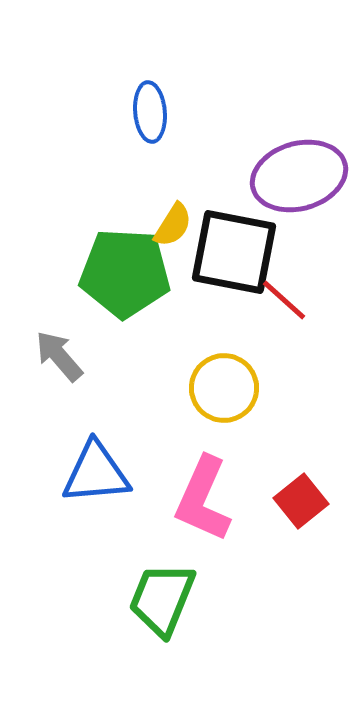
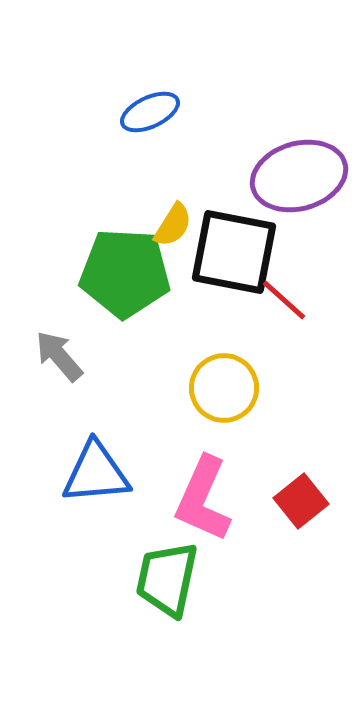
blue ellipse: rotated 70 degrees clockwise
green trapezoid: moved 5 px right, 20 px up; rotated 10 degrees counterclockwise
